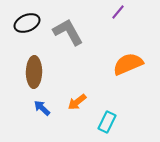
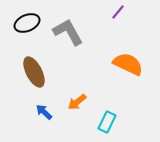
orange semicircle: rotated 48 degrees clockwise
brown ellipse: rotated 28 degrees counterclockwise
blue arrow: moved 2 px right, 4 px down
